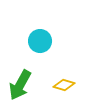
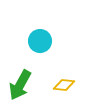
yellow diamond: rotated 10 degrees counterclockwise
